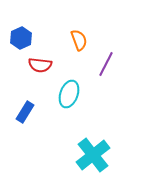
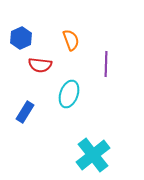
orange semicircle: moved 8 px left
purple line: rotated 25 degrees counterclockwise
